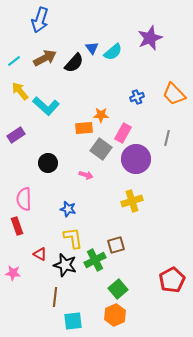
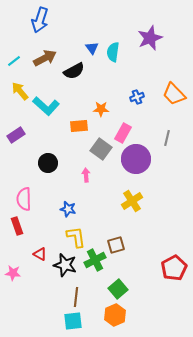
cyan semicircle: rotated 138 degrees clockwise
black semicircle: moved 8 px down; rotated 20 degrees clockwise
orange star: moved 6 px up
orange rectangle: moved 5 px left, 2 px up
pink arrow: rotated 112 degrees counterclockwise
yellow cross: rotated 15 degrees counterclockwise
yellow L-shape: moved 3 px right, 1 px up
red pentagon: moved 2 px right, 12 px up
brown line: moved 21 px right
